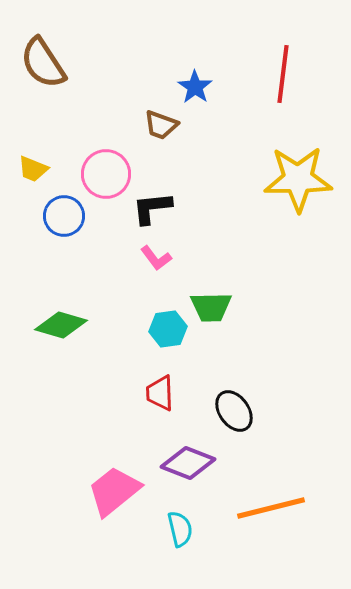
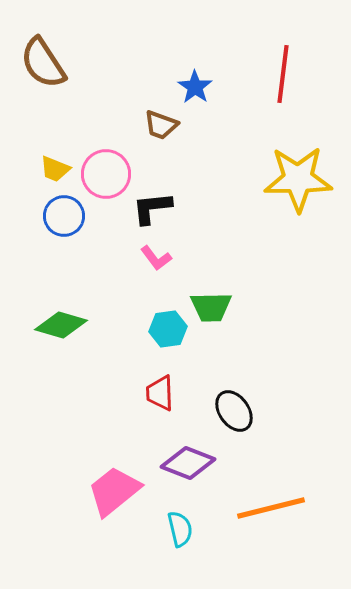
yellow trapezoid: moved 22 px right
